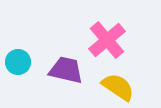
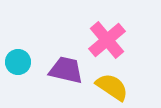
yellow semicircle: moved 6 px left
